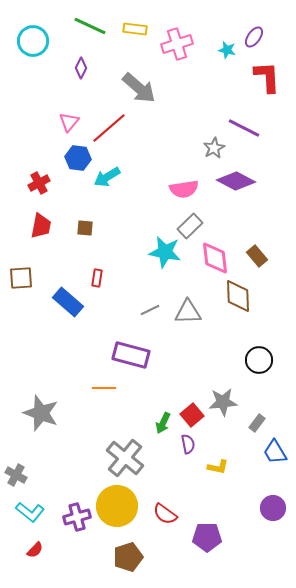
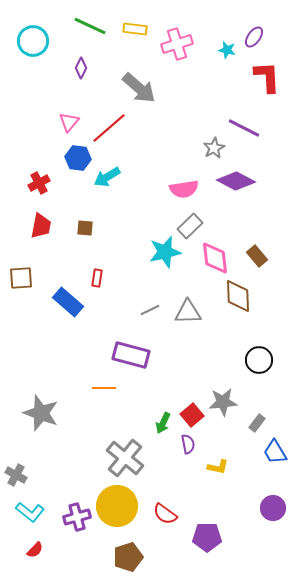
cyan star at (165, 252): rotated 24 degrees counterclockwise
